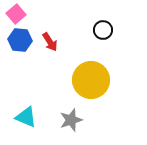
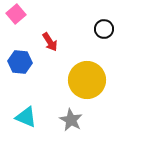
black circle: moved 1 px right, 1 px up
blue hexagon: moved 22 px down
yellow circle: moved 4 px left
gray star: rotated 25 degrees counterclockwise
